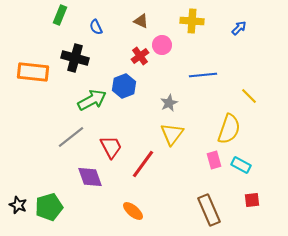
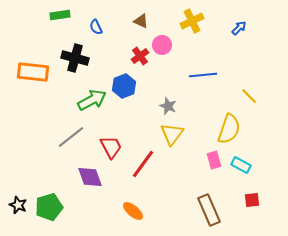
green rectangle: rotated 60 degrees clockwise
yellow cross: rotated 30 degrees counterclockwise
gray star: moved 1 px left, 3 px down; rotated 24 degrees counterclockwise
